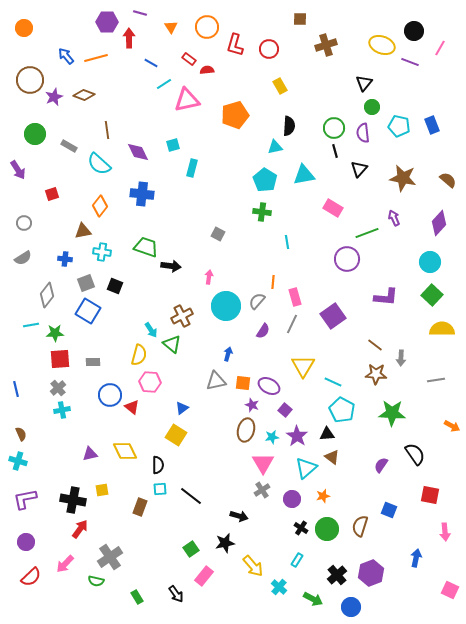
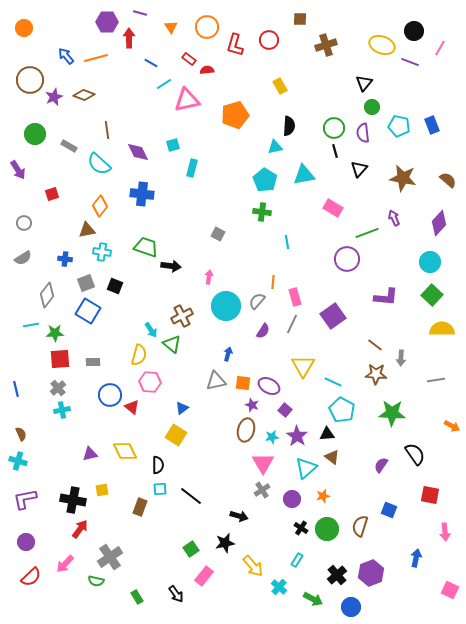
red circle at (269, 49): moved 9 px up
brown triangle at (83, 231): moved 4 px right, 1 px up
